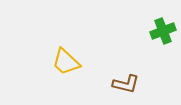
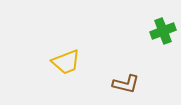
yellow trapezoid: rotated 64 degrees counterclockwise
